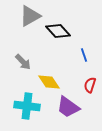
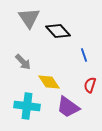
gray triangle: moved 1 px left, 2 px down; rotated 35 degrees counterclockwise
